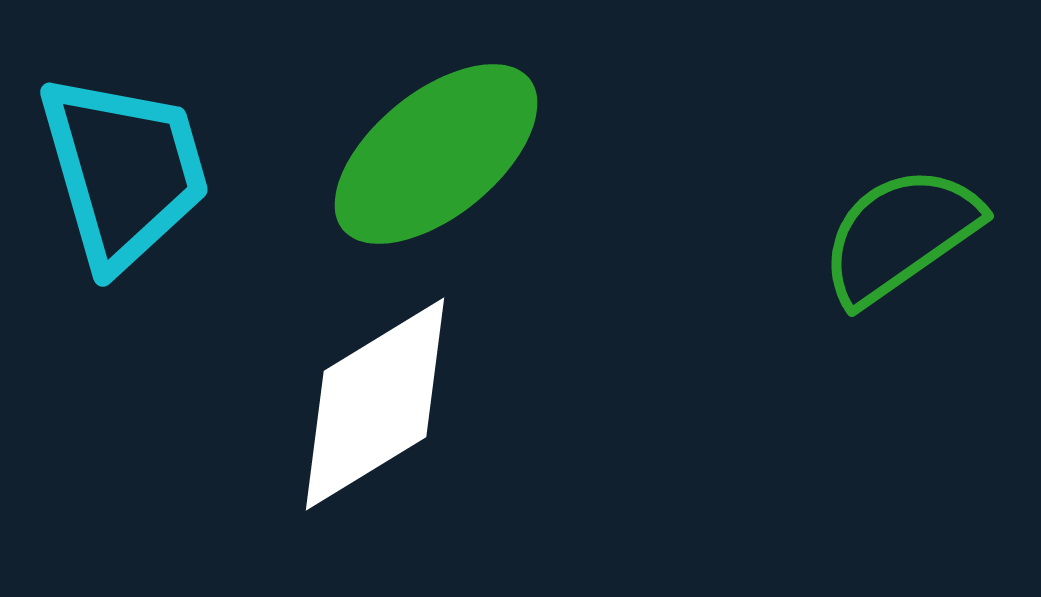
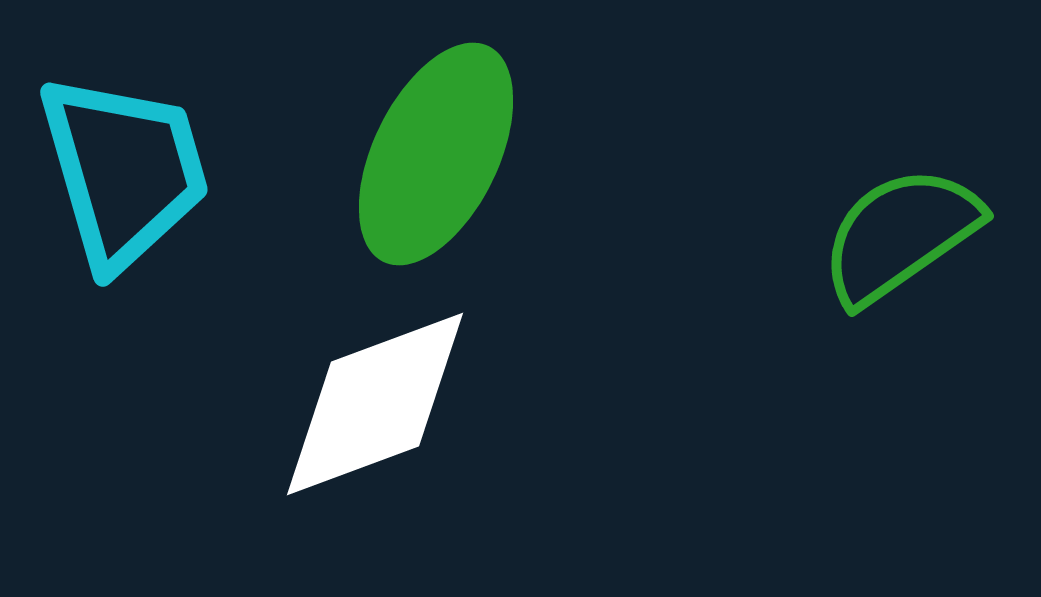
green ellipse: rotated 25 degrees counterclockwise
white diamond: rotated 11 degrees clockwise
